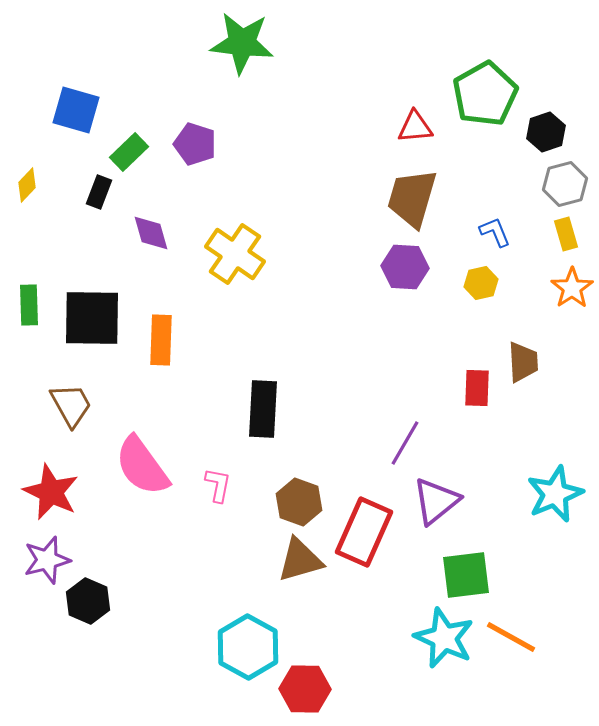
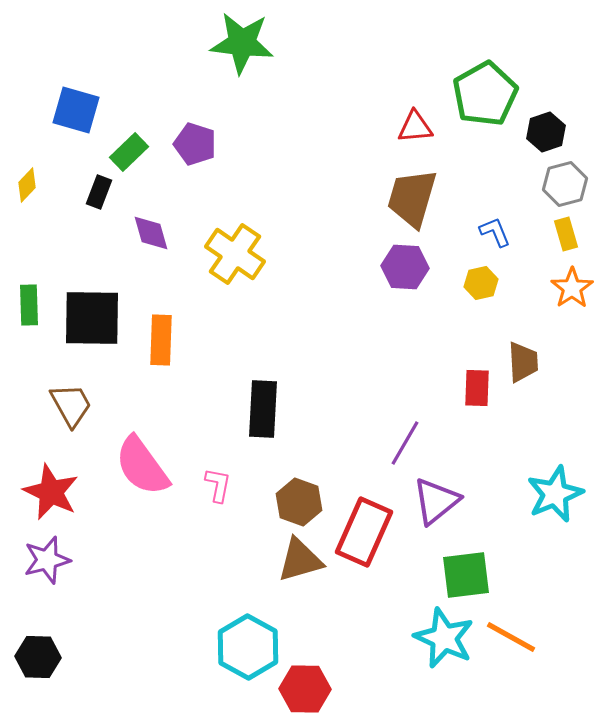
black hexagon at (88, 601): moved 50 px left, 56 px down; rotated 21 degrees counterclockwise
